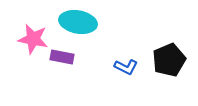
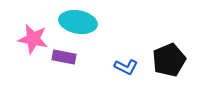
purple rectangle: moved 2 px right
